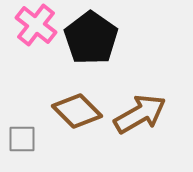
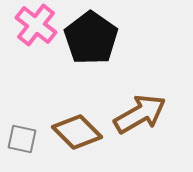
brown diamond: moved 21 px down
gray square: rotated 12 degrees clockwise
